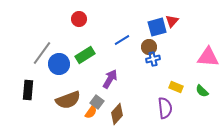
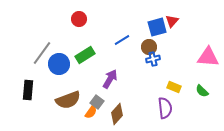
yellow rectangle: moved 2 px left
